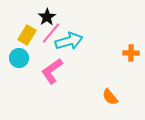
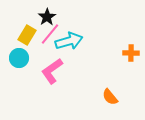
pink line: moved 1 px left, 1 px down
